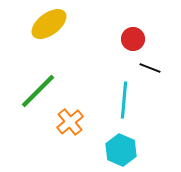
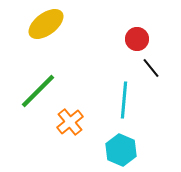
yellow ellipse: moved 3 px left
red circle: moved 4 px right
black line: moved 1 px right; rotated 30 degrees clockwise
